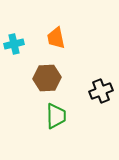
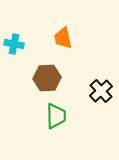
orange trapezoid: moved 7 px right
cyan cross: rotated 24 degrees clockwise
black cross: rotated 20 degrees counterclockwise
